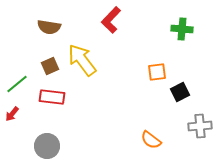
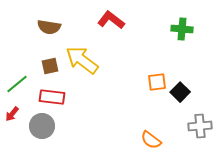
red L-shape: rotated 84 degrees clockwise
yellow arrow: rotated 16 degrees counterclockwise
brown square: rotated 12 degrees clockwise
orange square: moved 10 px down
black square: rotated 18 degrees counterclockwise
gray circle: moved 5 px left, 20 px up
